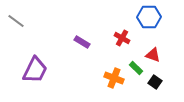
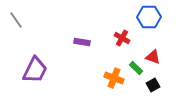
gray line: moved 1 px up; rotated 18 degrees clockwise
purple rectangle: rotated 21 degrees counterclockwise
red triangle: moved 2 px down
black square: moved 2 px left, 3 px down; rotated 24 degrees clockwise
